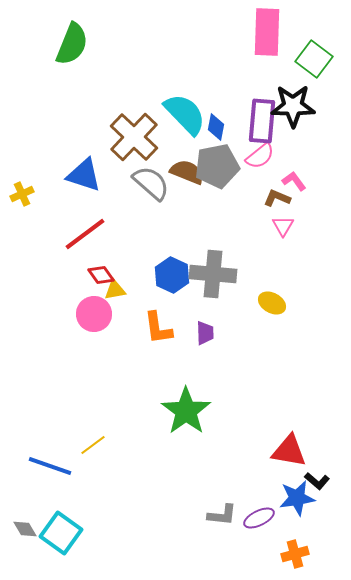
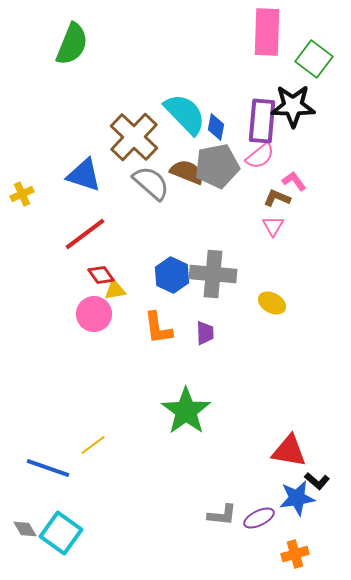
pink triangle: moved 10 px left
blue line: moved 2 px left, 2 px down
